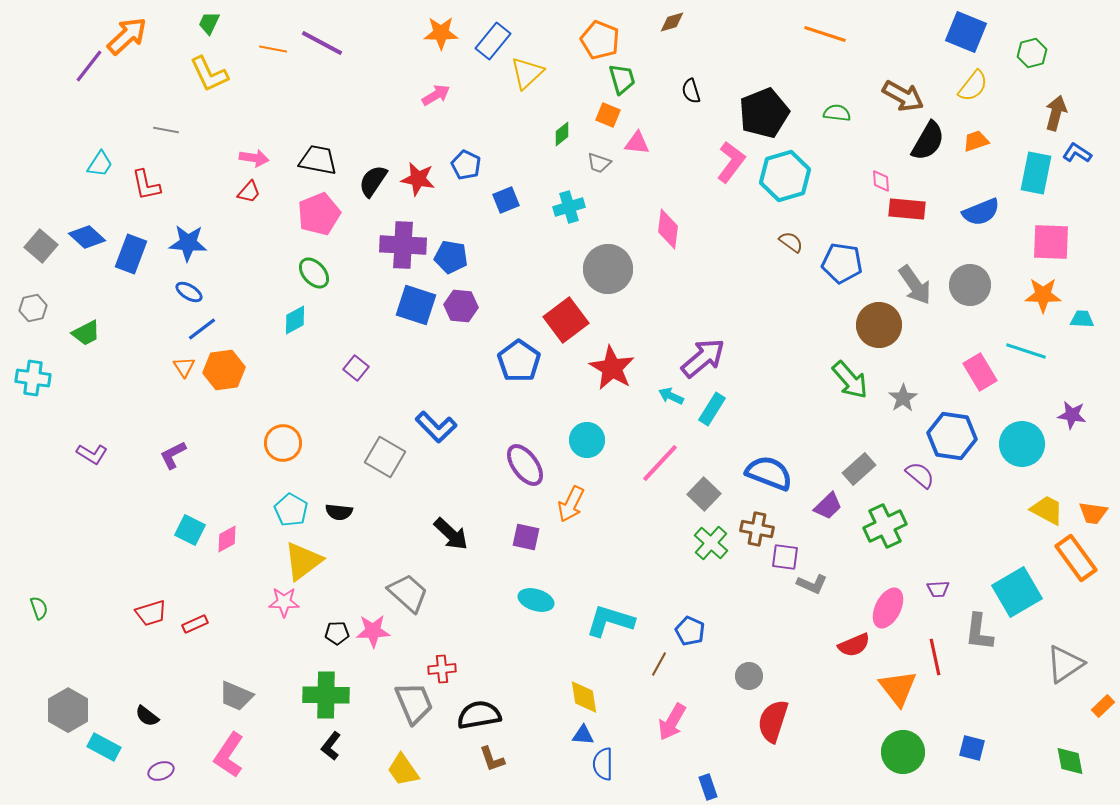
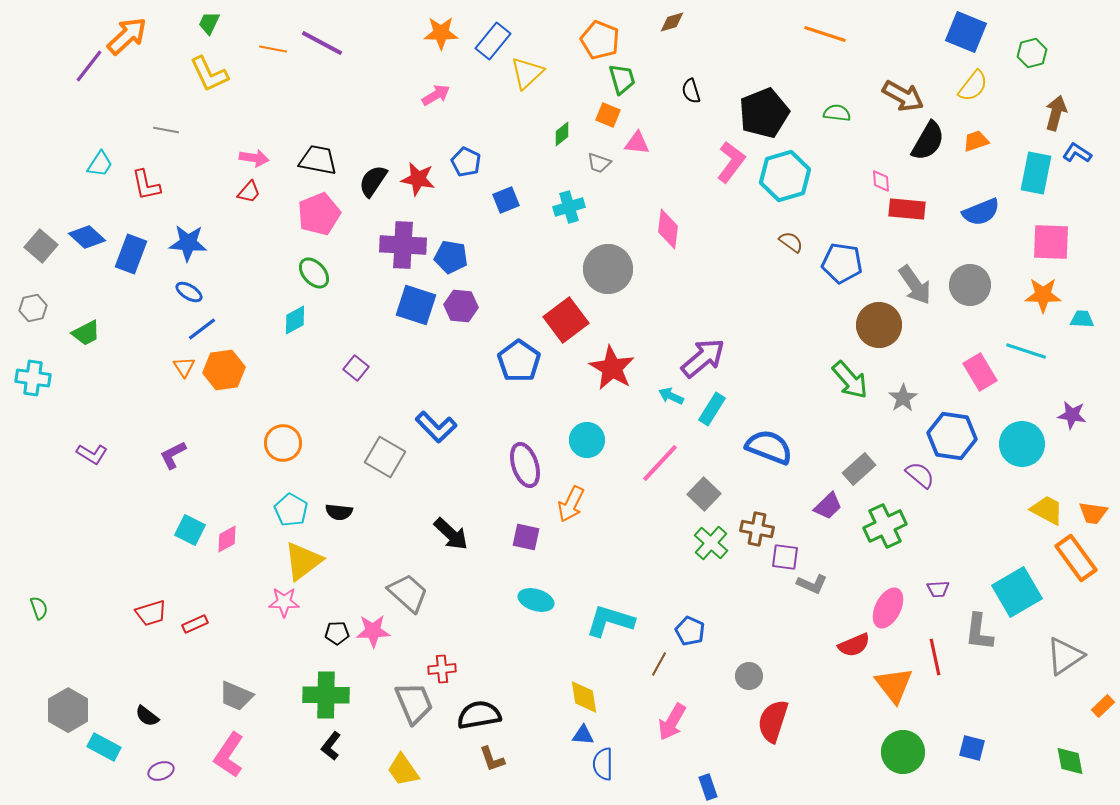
blue pentagon at (466, 165): moved 3 px up
purple ellipse at (525, 465): rotated 18 degrees clockwise
blue semicircle at (769, 473): moved 26 px up
gray triangle at (1065, 664): moved 8 px up
orange triangle at (898, 688): moved 4 px left, 3 px up
